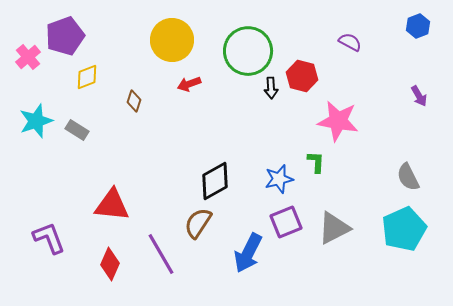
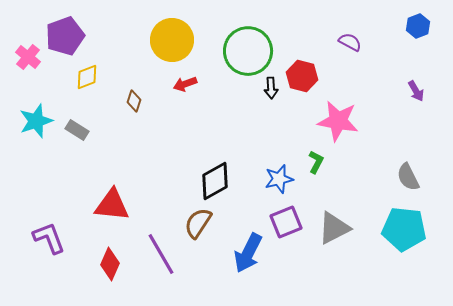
pink cross: rotated 10 degrees counterclockwise
red arrow: moved 4 px left
purple arrow: moved 3 px left, 5 px up
green L-shape: rotated 25 degrees clockwise
cyan pentagon: rotated 30 degrees clockwise
